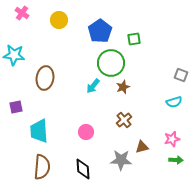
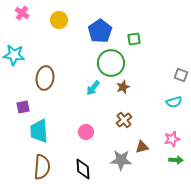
cyan arrow: moved 2 px down
purple square: moved 7 px right
